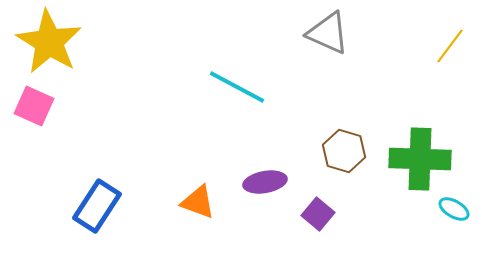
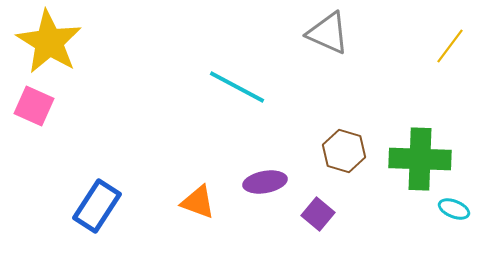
cyan ellipse: rotated 8 degrees counterclockwise
